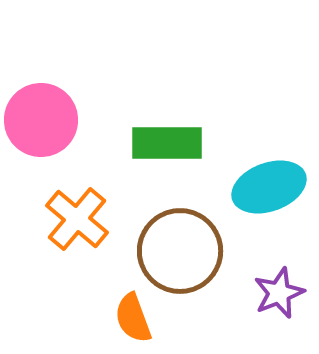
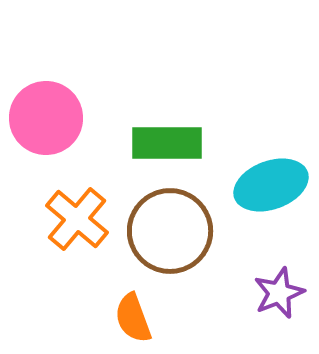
pink circle: moved 5 px right, 2 px up
cyan ellipse: moved 2 px right, 2 px up
brown circle: moved 10 px left, 20 px up
